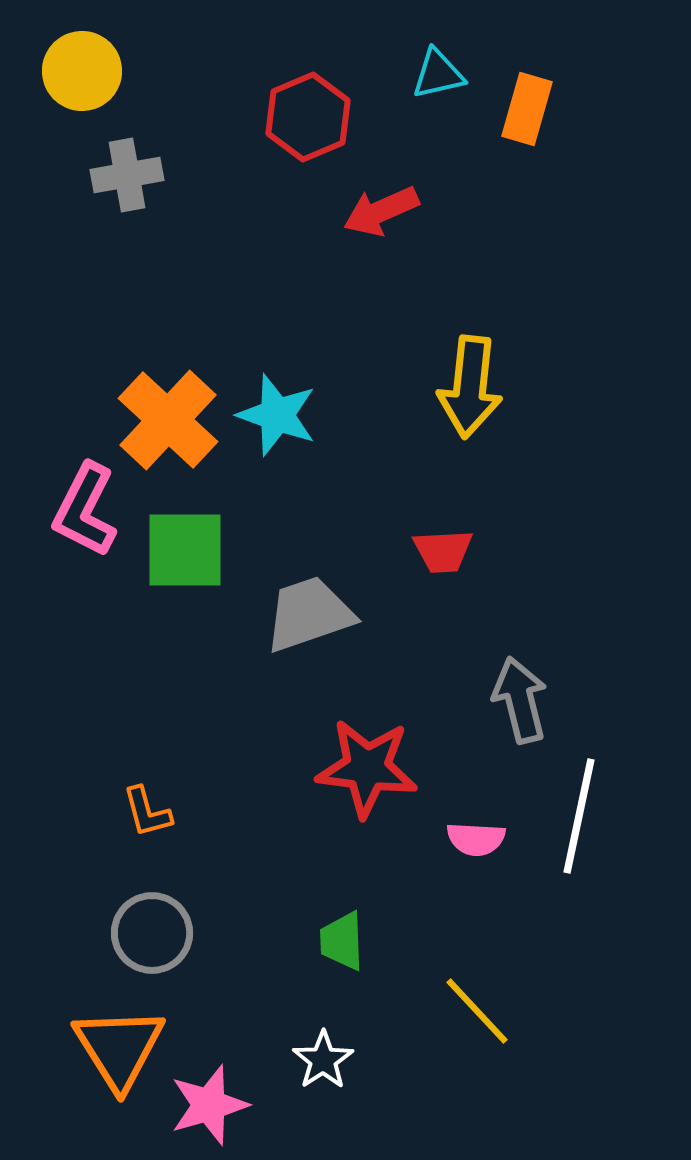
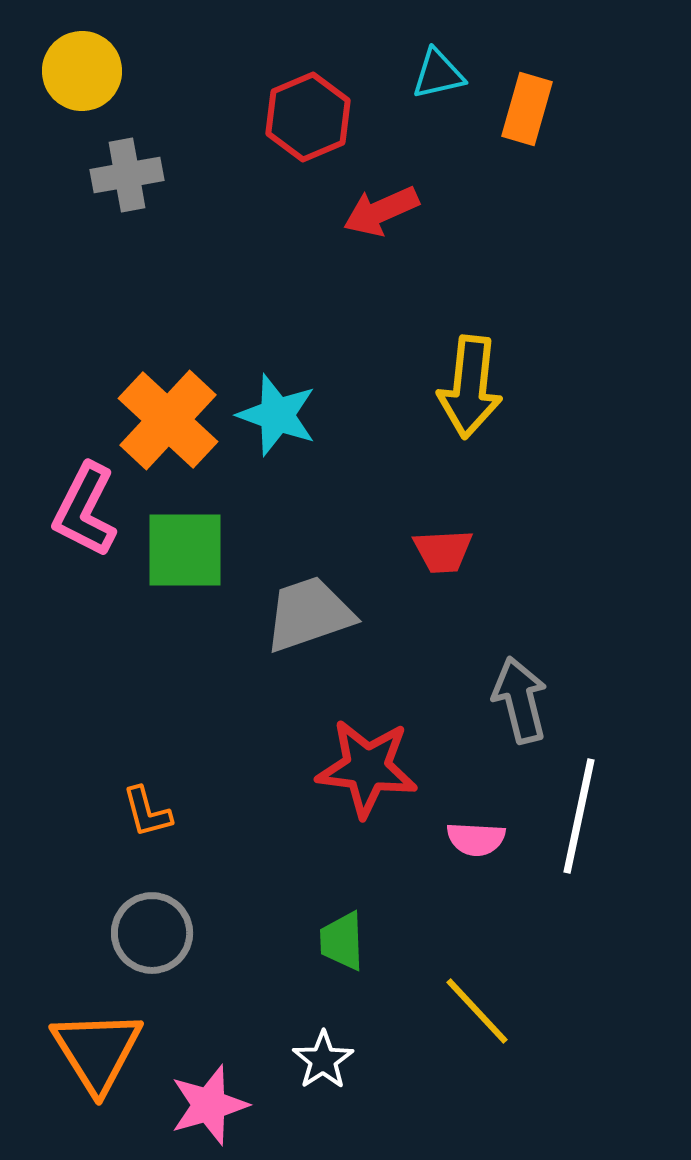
orange triangle: moved 22 px left, 3 px down
